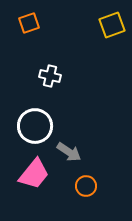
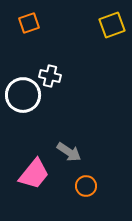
white circle: moved 12 px left, 31 px up
